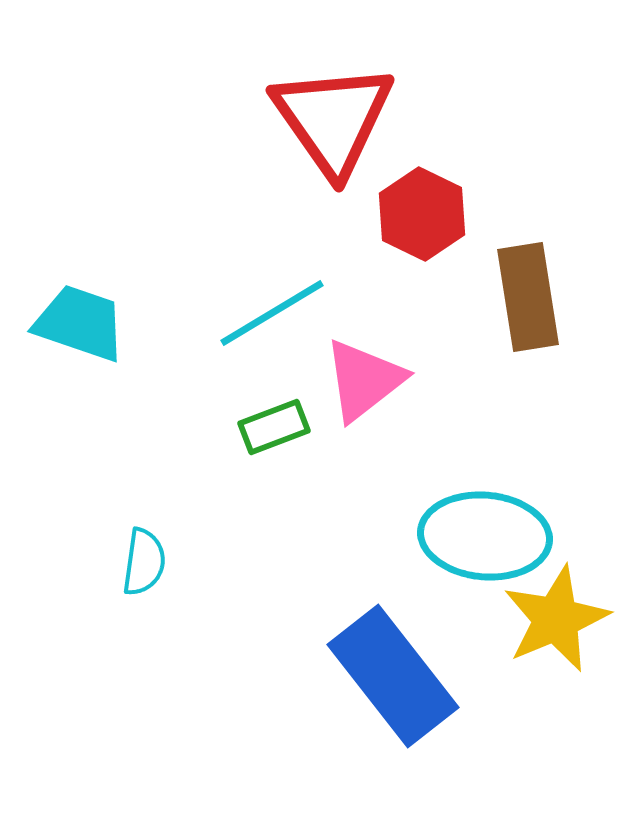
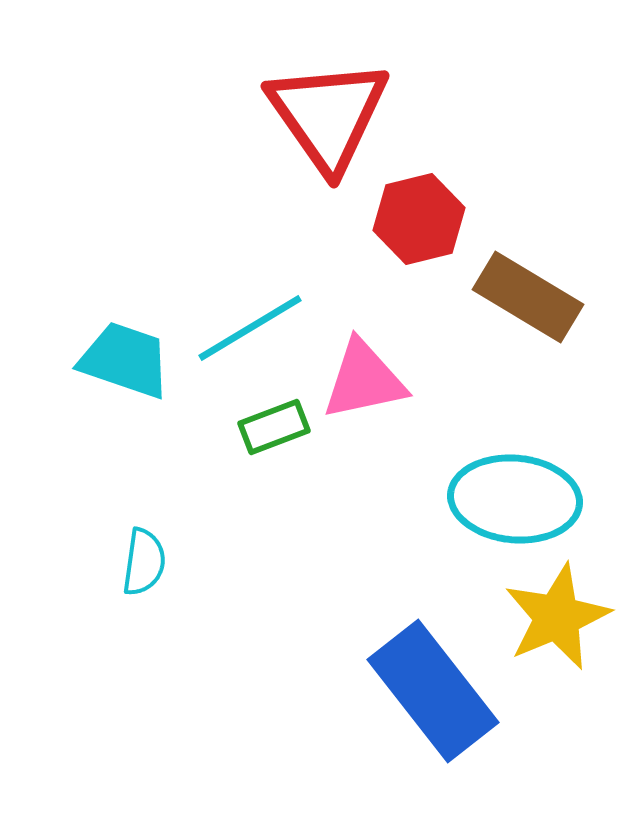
red triangle: moved 5 px left, 4 px up
red hexagon: moved 3 px left, 5 px down; rotated 20 degrees clockwise
brown rectangle: rotated 50 degrees counterclockwise
cyan line: moved 22 px left, 15 px down
cyan trapezoid: moved 45 px right, 37 px down
pink triangle: rotated 26 degrees clockwise
cyan ellipse: moved 30 px right, 37 px up
yellow star: moved 1 px right, 2 px up
blue rectangle: moved 40 px right, 15 px down
